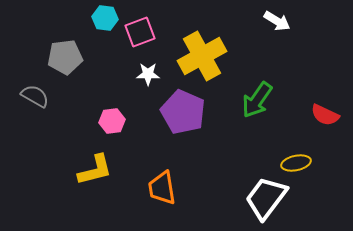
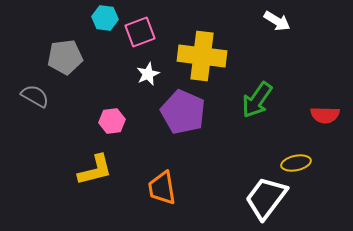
yellow cross: rotated 36 degrees clockwise
white star: rotated 25 degrees counterclockwise
red semicircle: rotated 24 degrees counterclockwise
